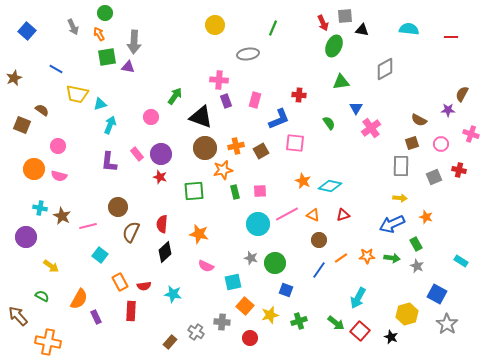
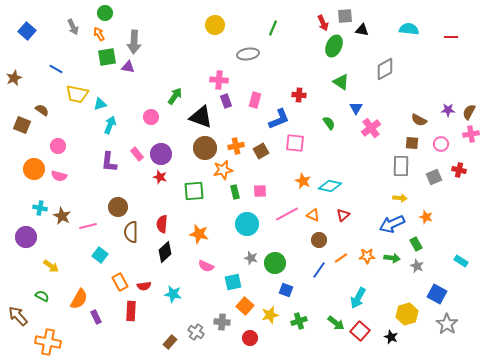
green triangle at (341, 82): rotated 42 degrees clockwise
brown semicircle at (462, 94): moved 7 px right, 18 px down
pink cross at (471, 134): rotated 28 degrees counterclockwise
brown square at (412, 143): rotated 24 degrees clockwise
red triangle at (343, 215): rotated 24 degrees counterclockwise
cyan circle at (258, 224): moved 11 px left
brown semicircle at (131, 232): rotated 25 degrees counterclockwise
